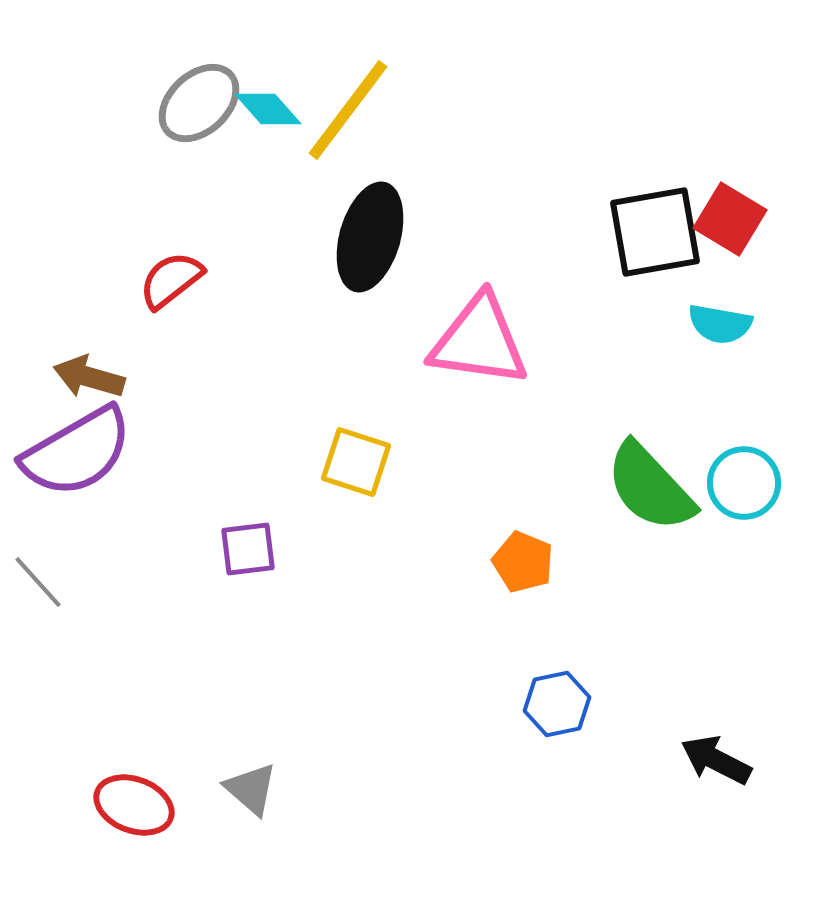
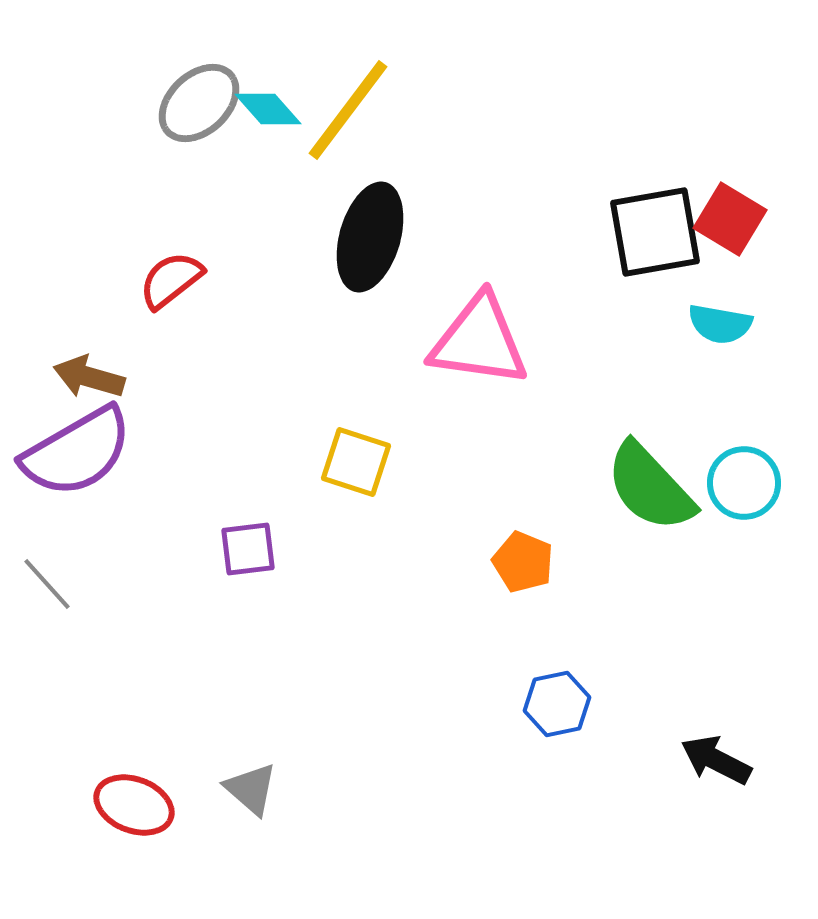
gray line: moved 9 px right, 2 px down
